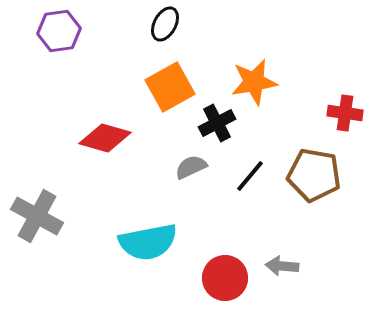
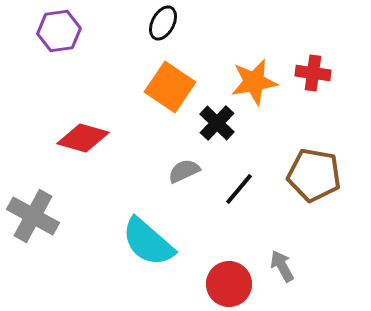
black ellipse: moved 2 px left, 1 px up
orange square: rotated 27 degrees counterclockwise
red cross: moved 32 px left, 40 px up
black cross: rotated 18 degrees counterclockwise
red diamond: moved 22 px left
gray semicircle: moved 7 px left, 4 px down
black line: moved 11 px left, 13 px down
gray cross: moved 4 px left
cyan semicircle: rotated 52 degrees clockwise
gray arrow: rotated 56 degrees clockwise
red circle: moved 4 px right, 6 px down
